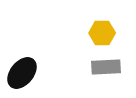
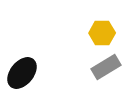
gray rectangle: rotated 28 degrees counterclockwise
